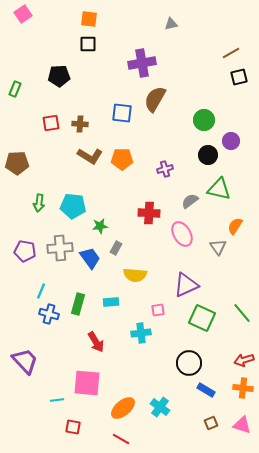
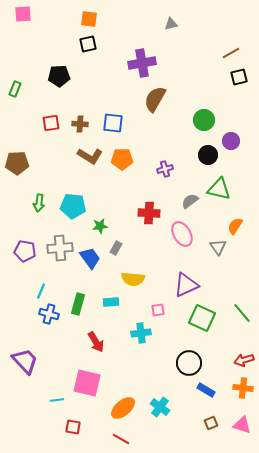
pink square at (23, 14): rotated 30 degrees clockwise
black square at (88, 44): rotated 12 degrees counterclockwise
blue square at (122, 113): moved 9 px left, 10 px down
yellow semicircle at (135, 275): moved 2 px left, 4 px down
pink square at (87, 383): rotated 8 degrees clockwise
